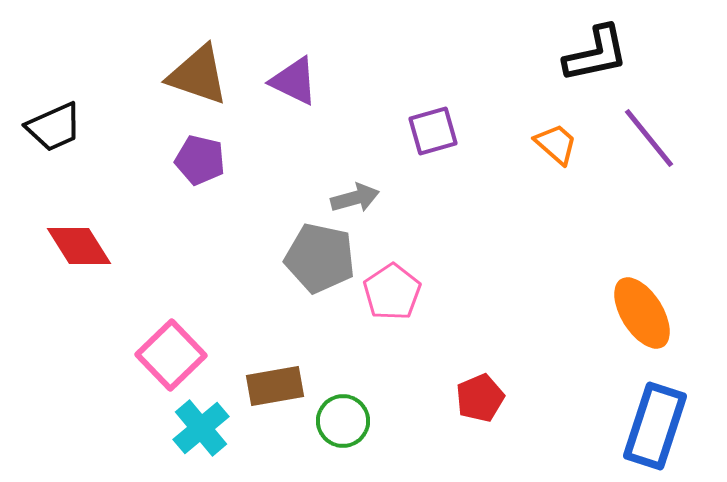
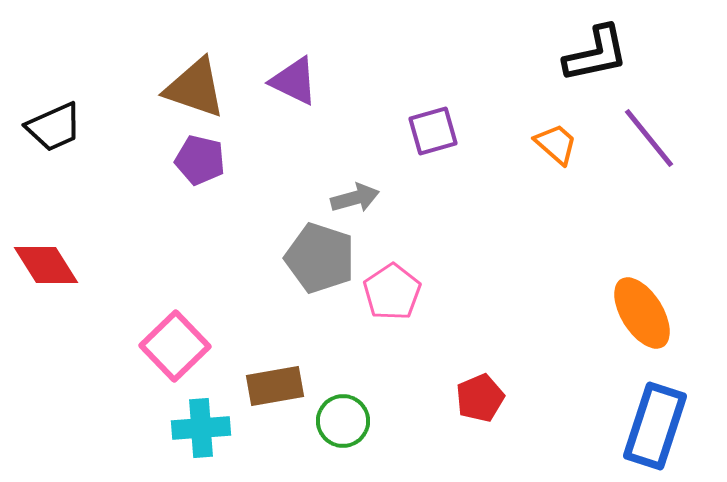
brown triangle: moved 3 px left, 13 px down
red diamond: moved 33 px left, 19 px down
gray pentagon: rotated 6 degrees clockwise
pink square: moved 4 px right, 9 px up
cyan cross: rotated 36 degrees clockwise
